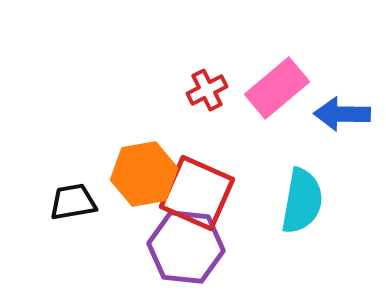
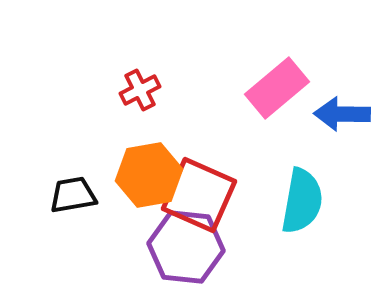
red cross: moved 67 px left
orange hexagon: moved 5 px right, 1 px down
red square: moved 2 px right, 2 px down
black trapezoid: moved 7 px up
